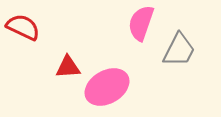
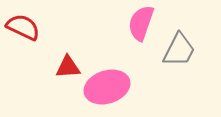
pink ellipse: rotated 12 degrees clockwise
